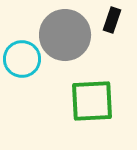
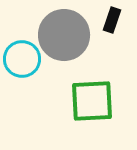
gray circle: moved 1 px left
